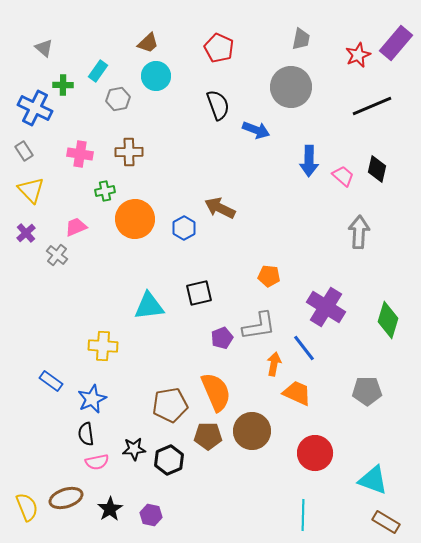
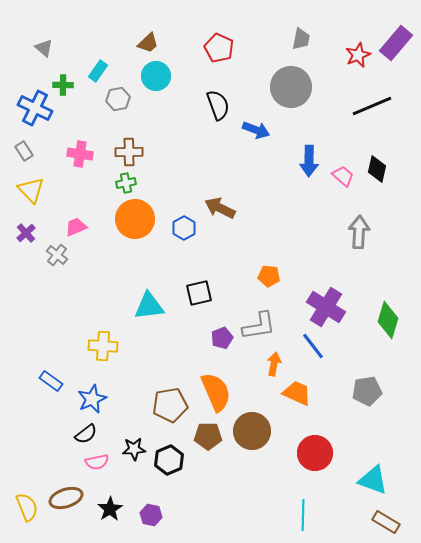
green cross at (105, 191): moved 21 px right, 8 px up
blue line at (304, 348): moved 9 px right, 2 px up
gray pentagon at (367, 391): rotated 8 degrees counterclockwise
black semicircle at (86, 434): rotated 120 degrees counterclockwise
